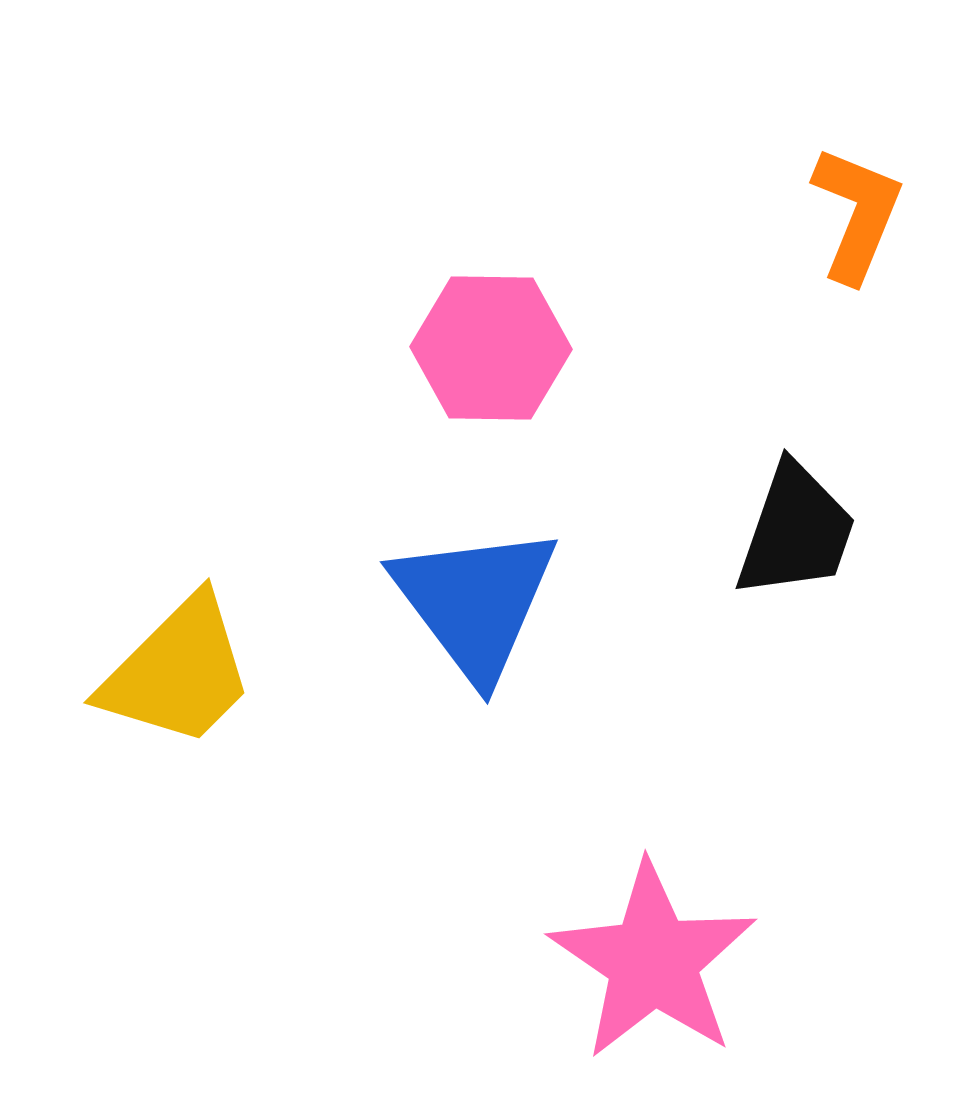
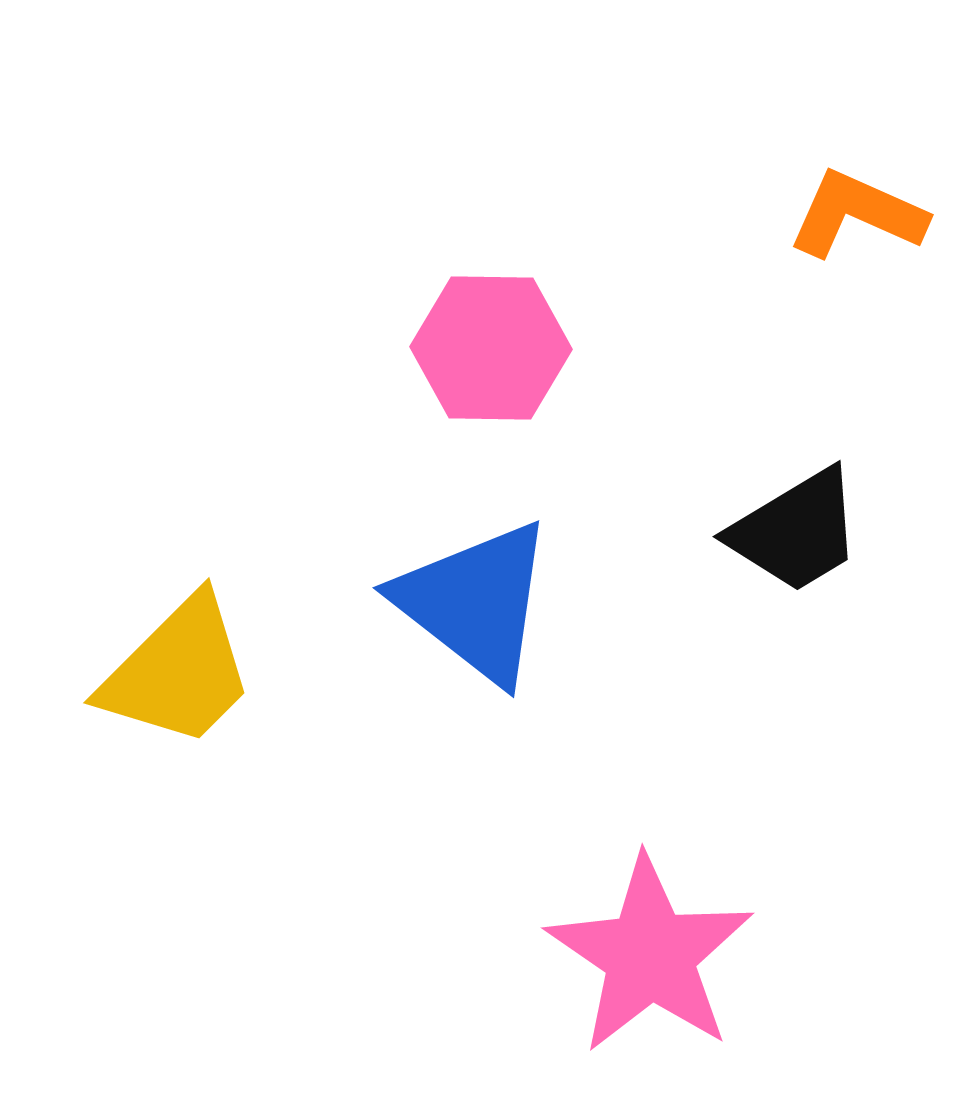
orange L-shape: rotated 88 degrees counterclockwise
black trapezoid: rotated 40 degrees clockwise
blue triangle: rotated 15 degrees counterclockwise
pink star: moved 3 px left, 6 px up
